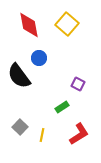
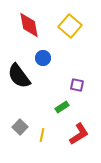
yellow square: moved 3 px right, 2 px down
blue circle: moved 4 px right
purple square: moved 1 px left, 1 px down; rotated 16 degrees counterclockwise
